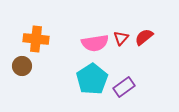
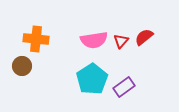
red triangle: moved 3 px down
pink semicircle: moved 1 px left, 3 px up
